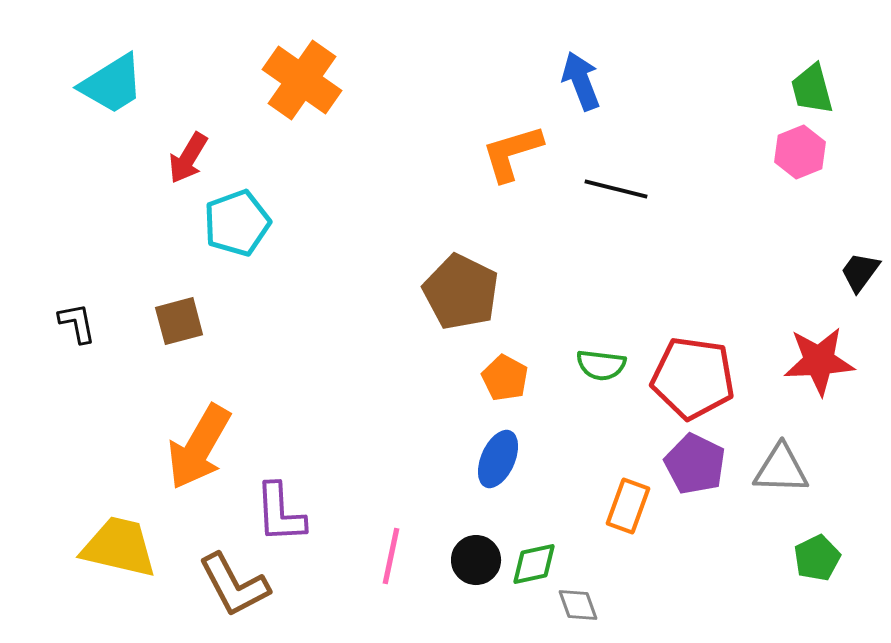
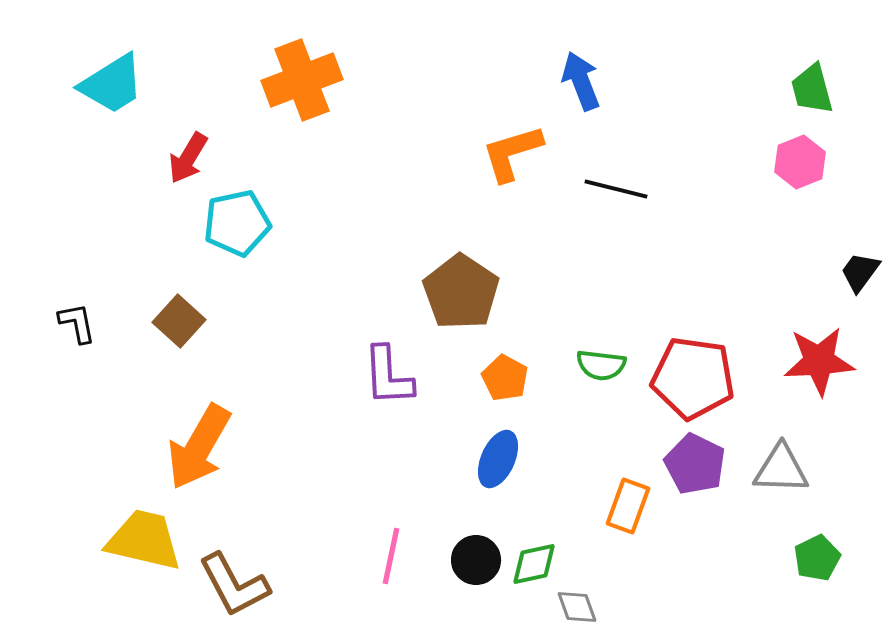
orange cross: rotated 34 degrees clockwise
pink hexagon: moved 10 px down
cyan pentagon: rotated 8 degrees clockwise
brown pentagon: rotated 8 degrees clockwise
brown square: rotated 33 degrees counterclockwise
purple L-shape: moved 108 px right, 137 px up
yellow trapezoid: moved 25 px right, 7 px up
gray diamond: moved 1 px left, 2 px down
